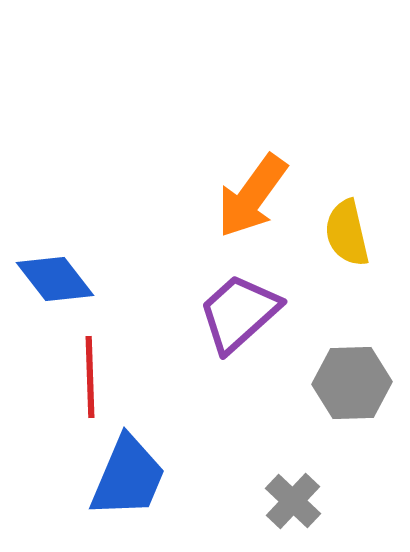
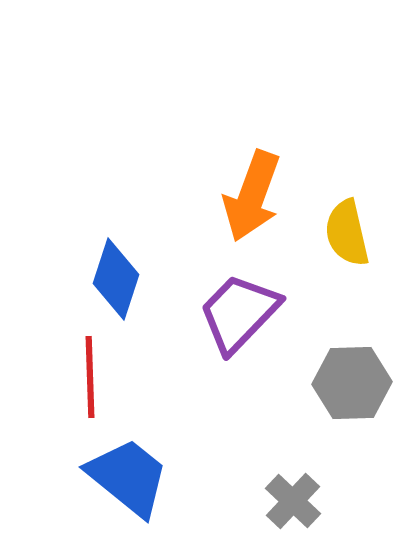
orange arrow: rotated 16 degrees counterclockwise
blue diamond: moved 61 px right; rotated 56 degrees clockwise
purple trapezoid: rotated 4 degrees counterclockwise
blue trapezoid: rotated 74 degrees counterclockwise
